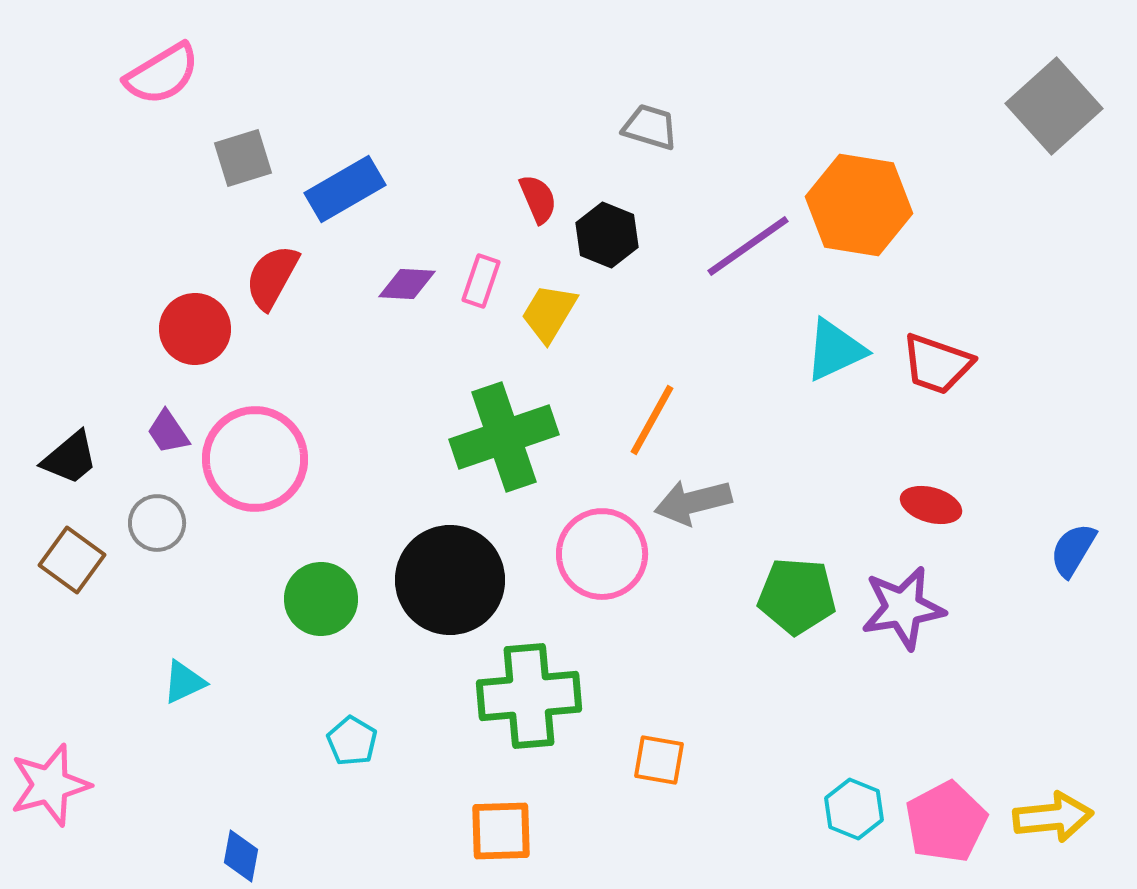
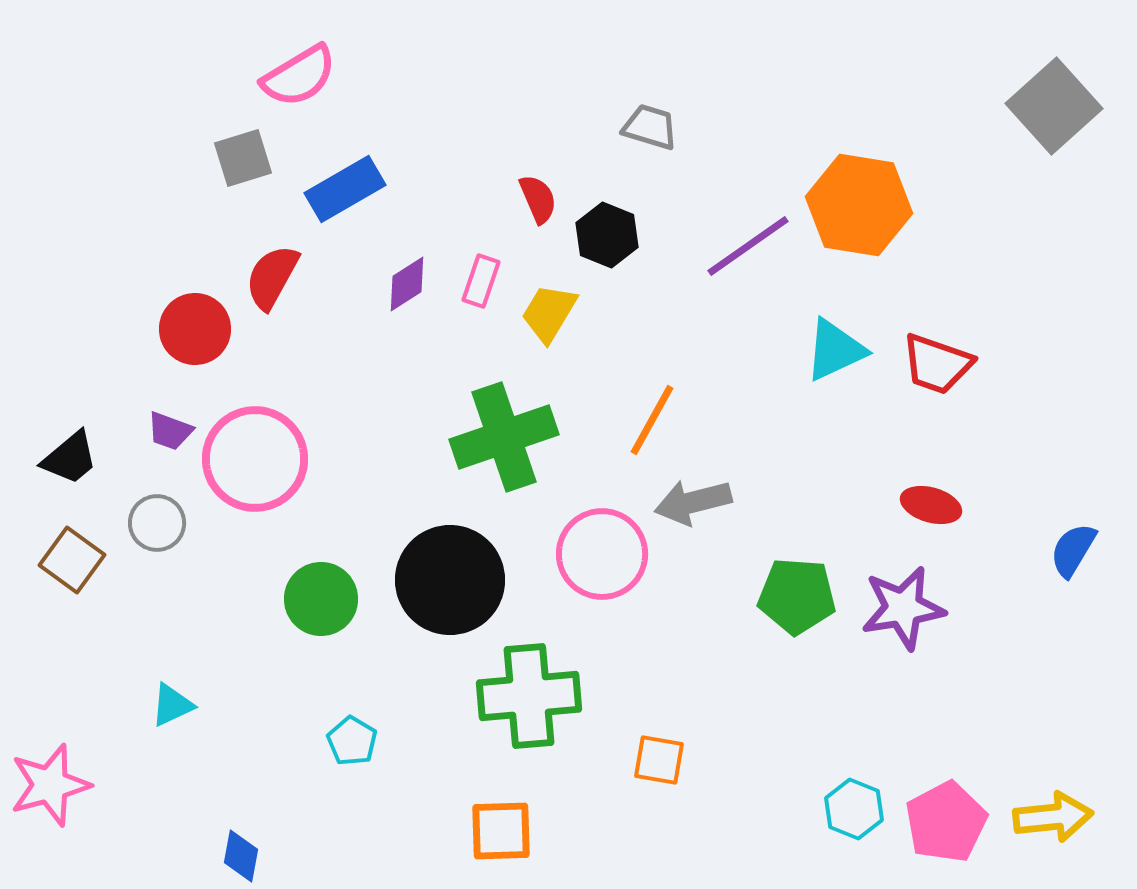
pink semicircle at (162, 74): moved 137 px right, 2 px down
purple diamond at (407, 284): rotated 36 degrees counterclockwise
purple trapezoid at (168, 432): moved 2 px right, 1 px up; rotated 36 degrees counterclockwise
cyan triangle at (184, 682): moved 12 px left, 23 px down
